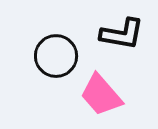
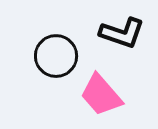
black L-shape: moved 1 px up; rotated 9 degrees clockwise
